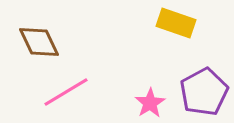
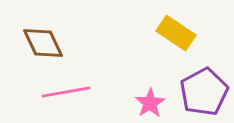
yellow rectangle: moved 10 px down; rotated 15 degrees clockwise
brown diamond: moved 4 px right, 1 px down
pink line: rotated 21 degrees clockwise
